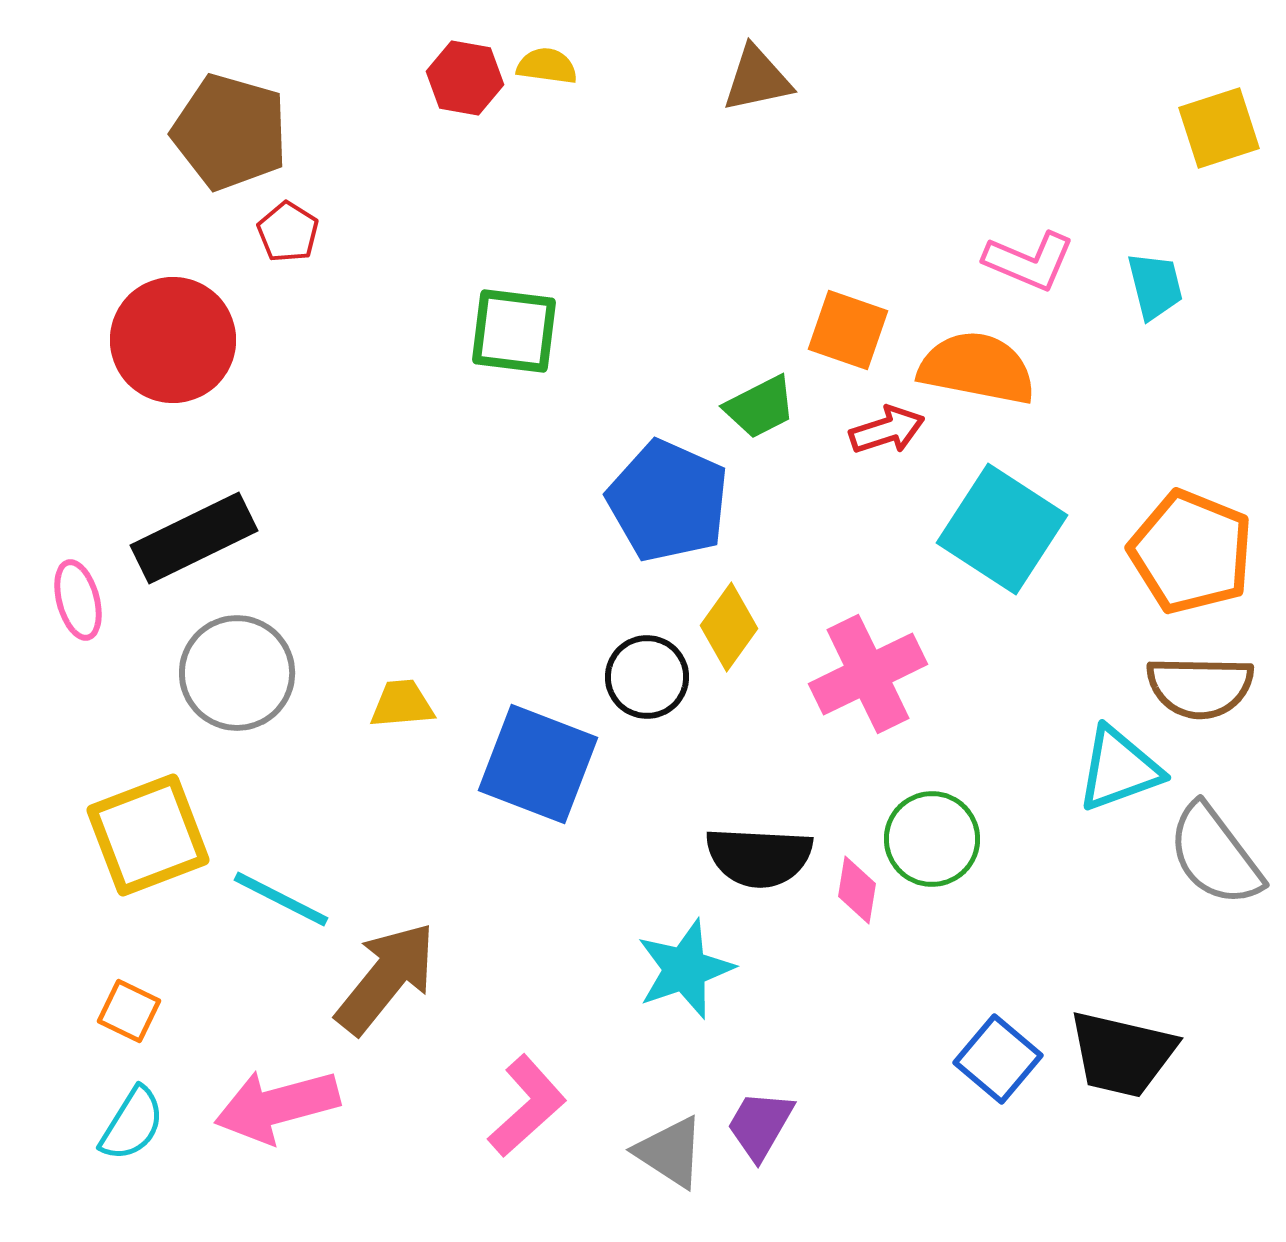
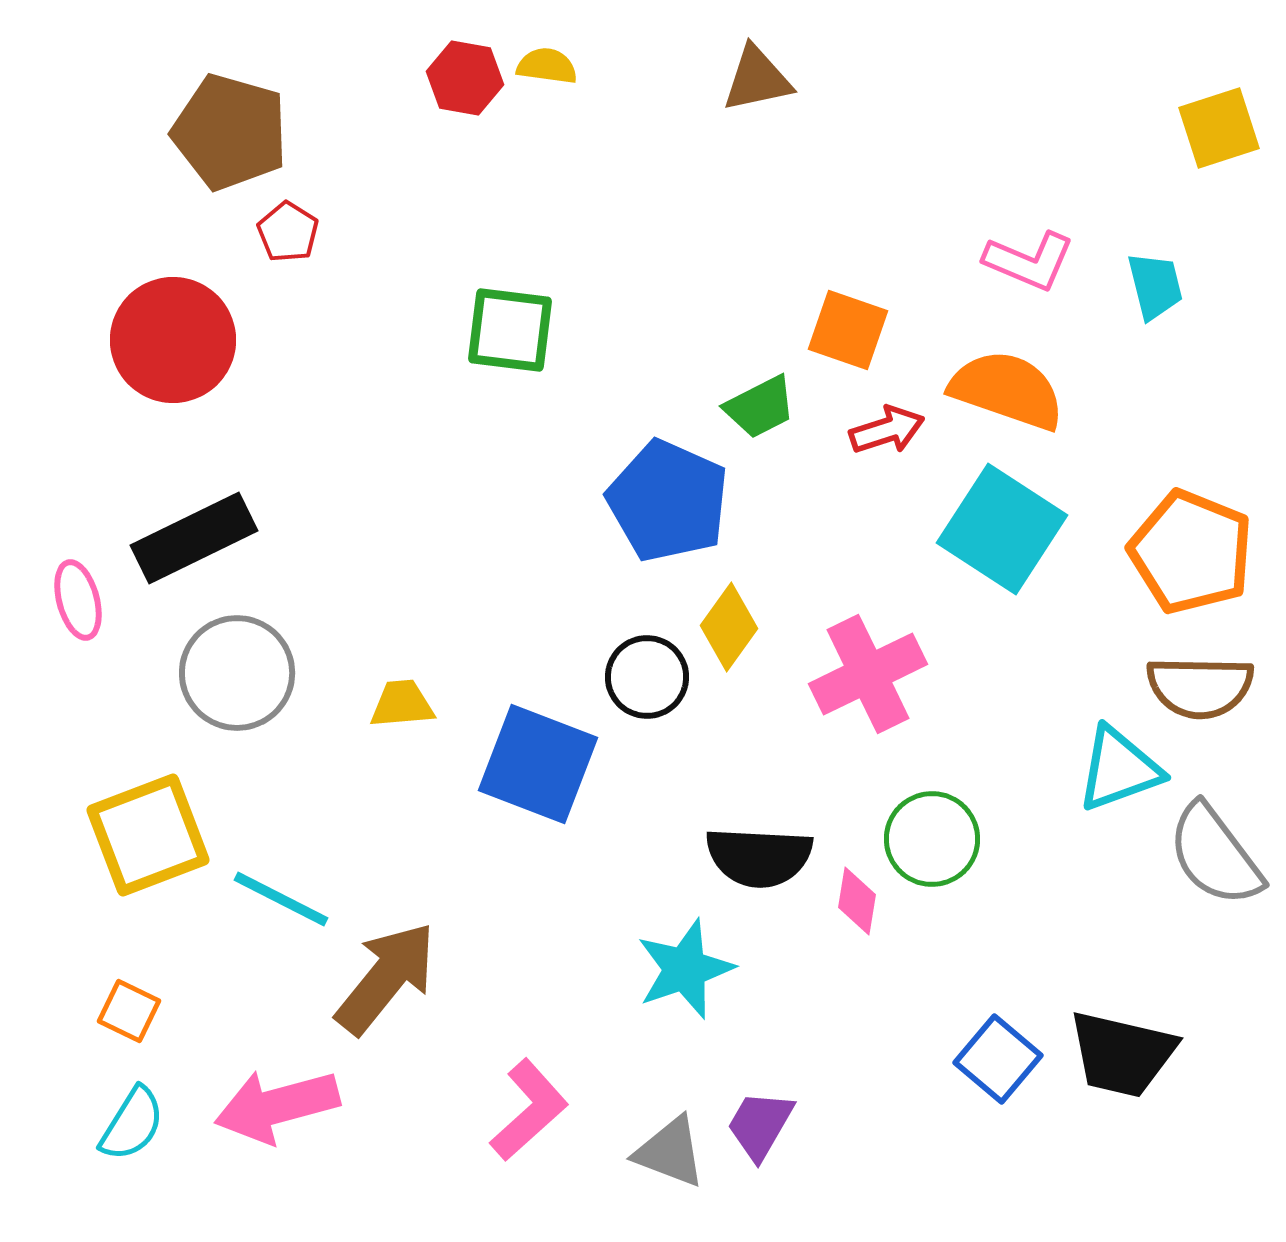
green square at (514, 331): moved 4 px left, 1 px up
orange semicircle at (977, 368): moved 30 px right, 22 px down; rotated 8 degrees clockwise
pink diamond at (857, 890): moved 11 px down
pink L-shape at (527, 1106): moved 2 px right, 4 px down
gray triangle at (670, 1152): rotated 12 degrees counterclockwise
